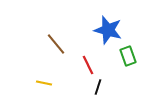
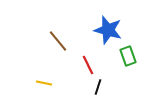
brown line: moved 2 px right, 3 px up
